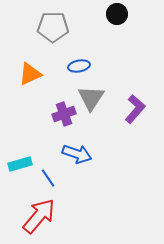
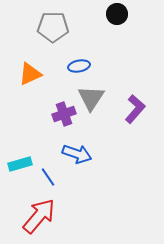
blue line: moved 1 px up
